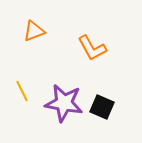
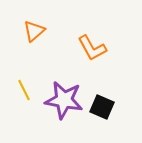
orange triangle: rotated 20 degrees counterclockwise
yellow line: moved 2 px right, 1 px up
purple star: moved 3 px up
